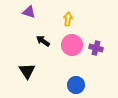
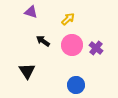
purple triangle: moved 2 px right
yellow arrow: rotated 40 degrees clockwise
purple cross: rotated 24 degrees clockwise
